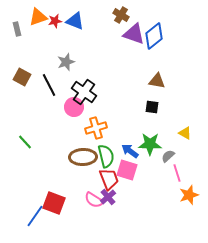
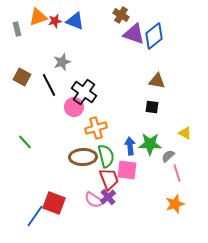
gray star: moved 4 px left
blue arrow: moved 5 px up; rotated 48 degrees clockwise
pink square: rotated 10 degrees counterclockwise
orange star: moved 14 px left, 9 px down
